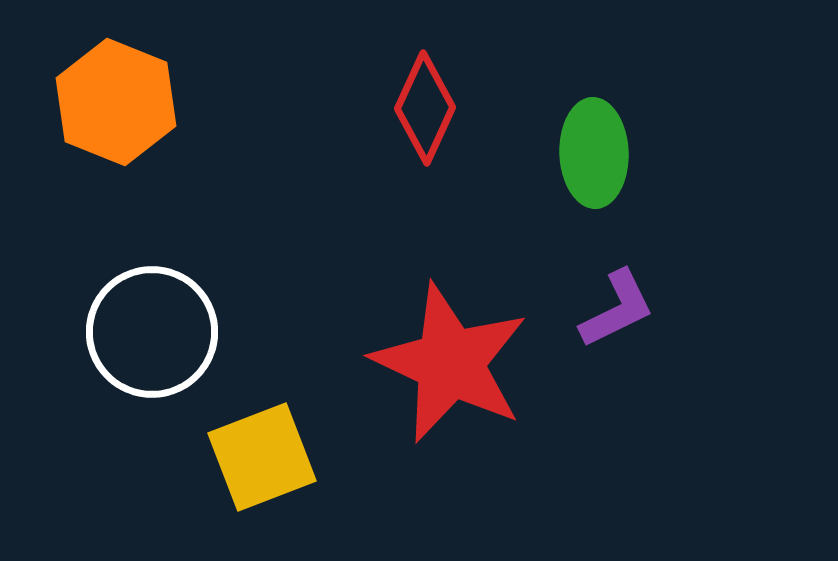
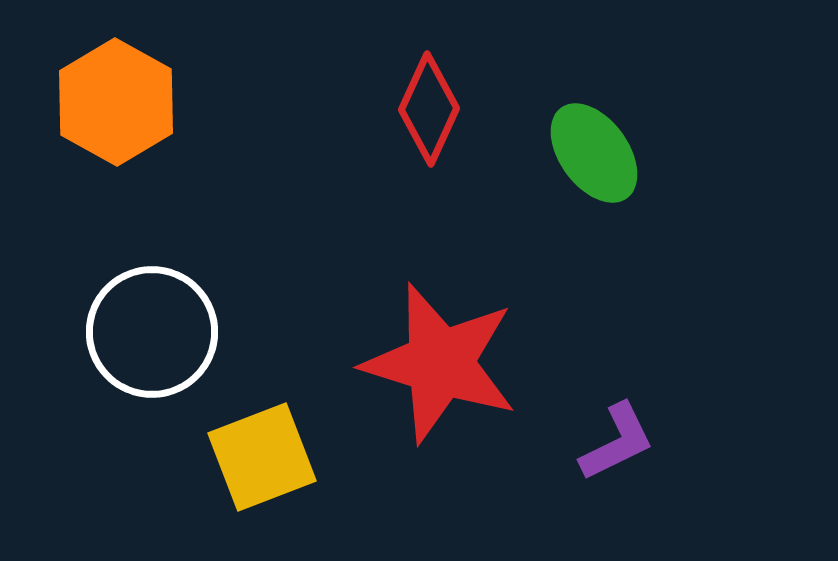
orange hexagon: rotated 7 degrees clockwise
red diamond: moved 4 px right, 1 px down
green ellipse: rotated 34 degrees counterclockwise
purple L-shape: moved 133 px down
red star: moved 10 px left; rotated 8 degrees counterclockwise
